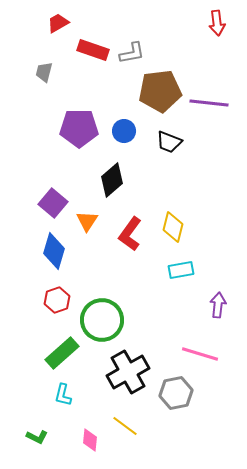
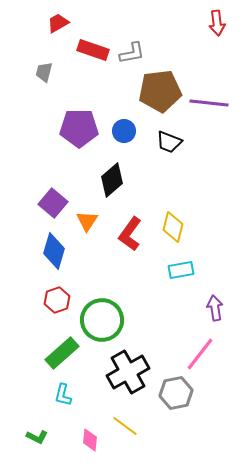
purple arrow: moved 3 px left, 3 px down; rotated 15 degrees counterclockwise
pink line: rotated 69 degrees counterclockwise
